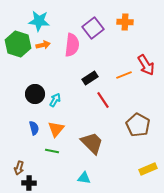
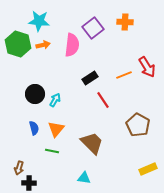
red arrow: moved 1 px right, 2 px down
